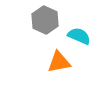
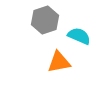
gray hexagon: rotated 16 degrees clockwise
